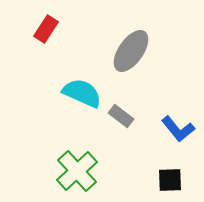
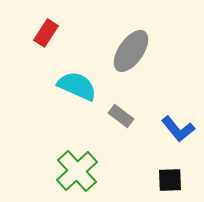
red rectangle: moved 4 px down
cyan semicircle: moved 5 px left, 7 px up
